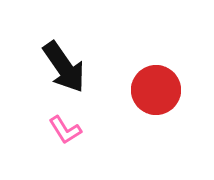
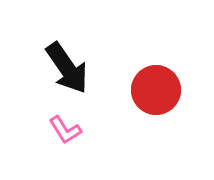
black arrow: moved 3 px right, 1 px down
